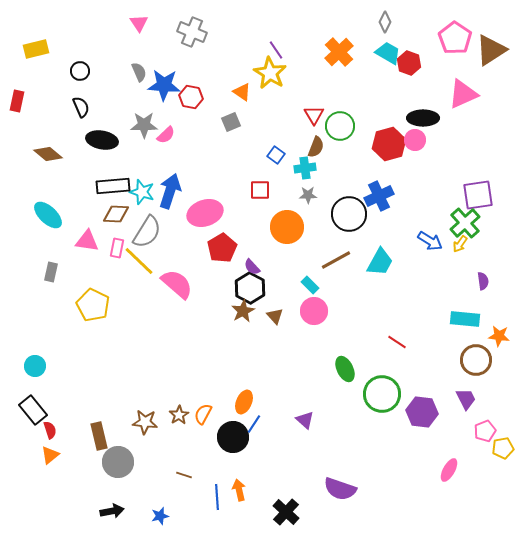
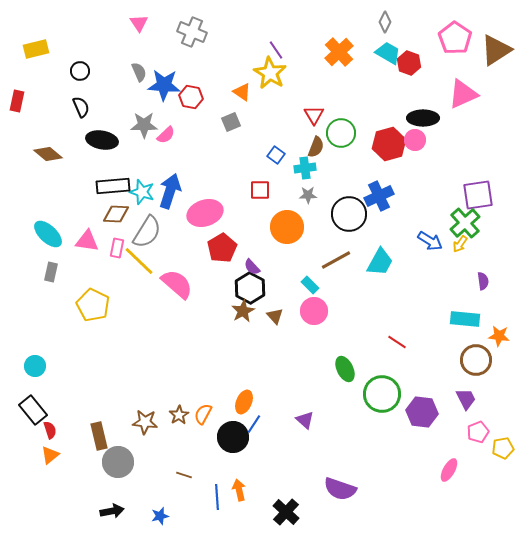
brown triangle at (491, 50): moved 5 px right
green circle at (340, 126): moved 1 px right, 7 px down
cyan ellipse at (48, 215): moved 19 px down
pink pentagon at (485, 431): moved 7 px left, 1 px down
